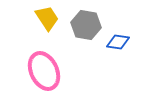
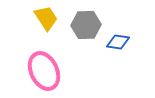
yellow trapezoid: moved 1 px left
gray hexagon: rotated 12 degrees counterclockwise
